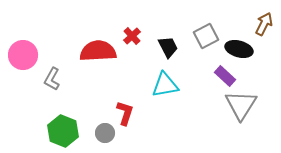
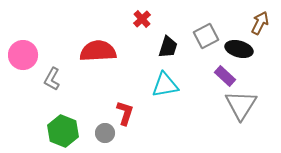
brown arrow: moved 4 px left, 1 px up
red cross: moved 10 px right, 17 px up
black trapezoid: rotated 45 degrees clockwise
